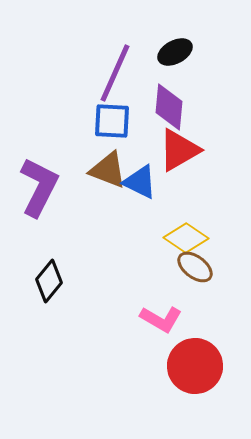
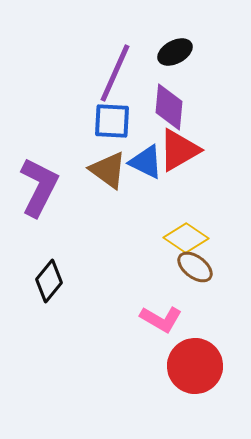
brown triangle: rotated 15 degrees clockwise
blue triangle: moved 6 px right, 20 px up
